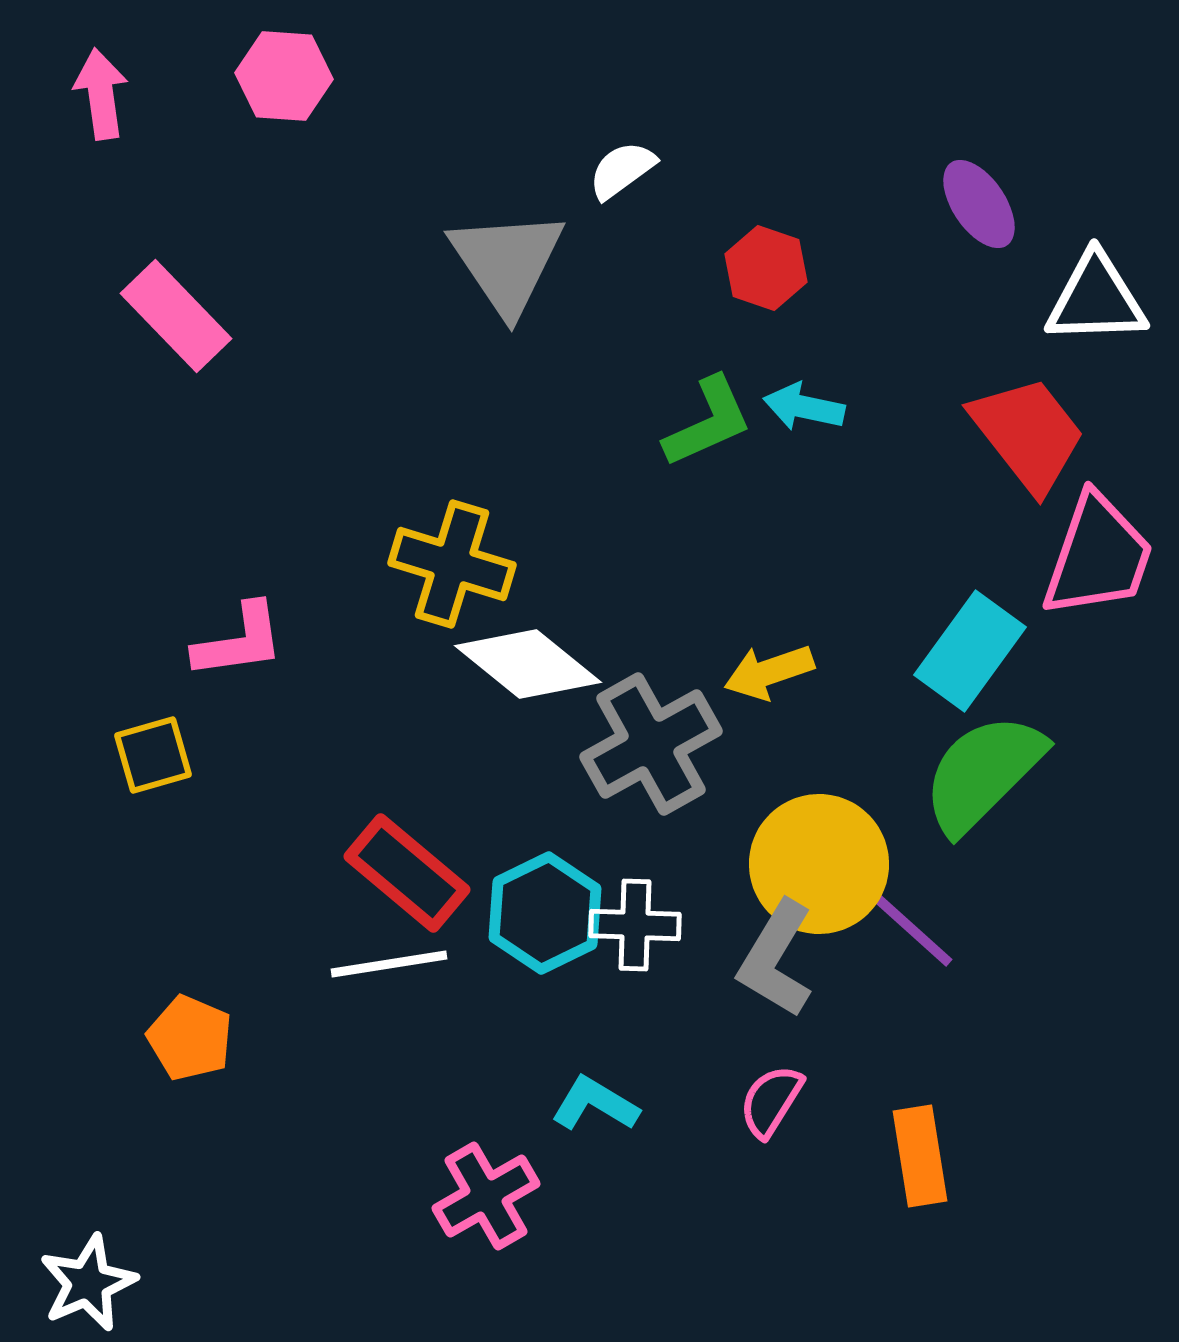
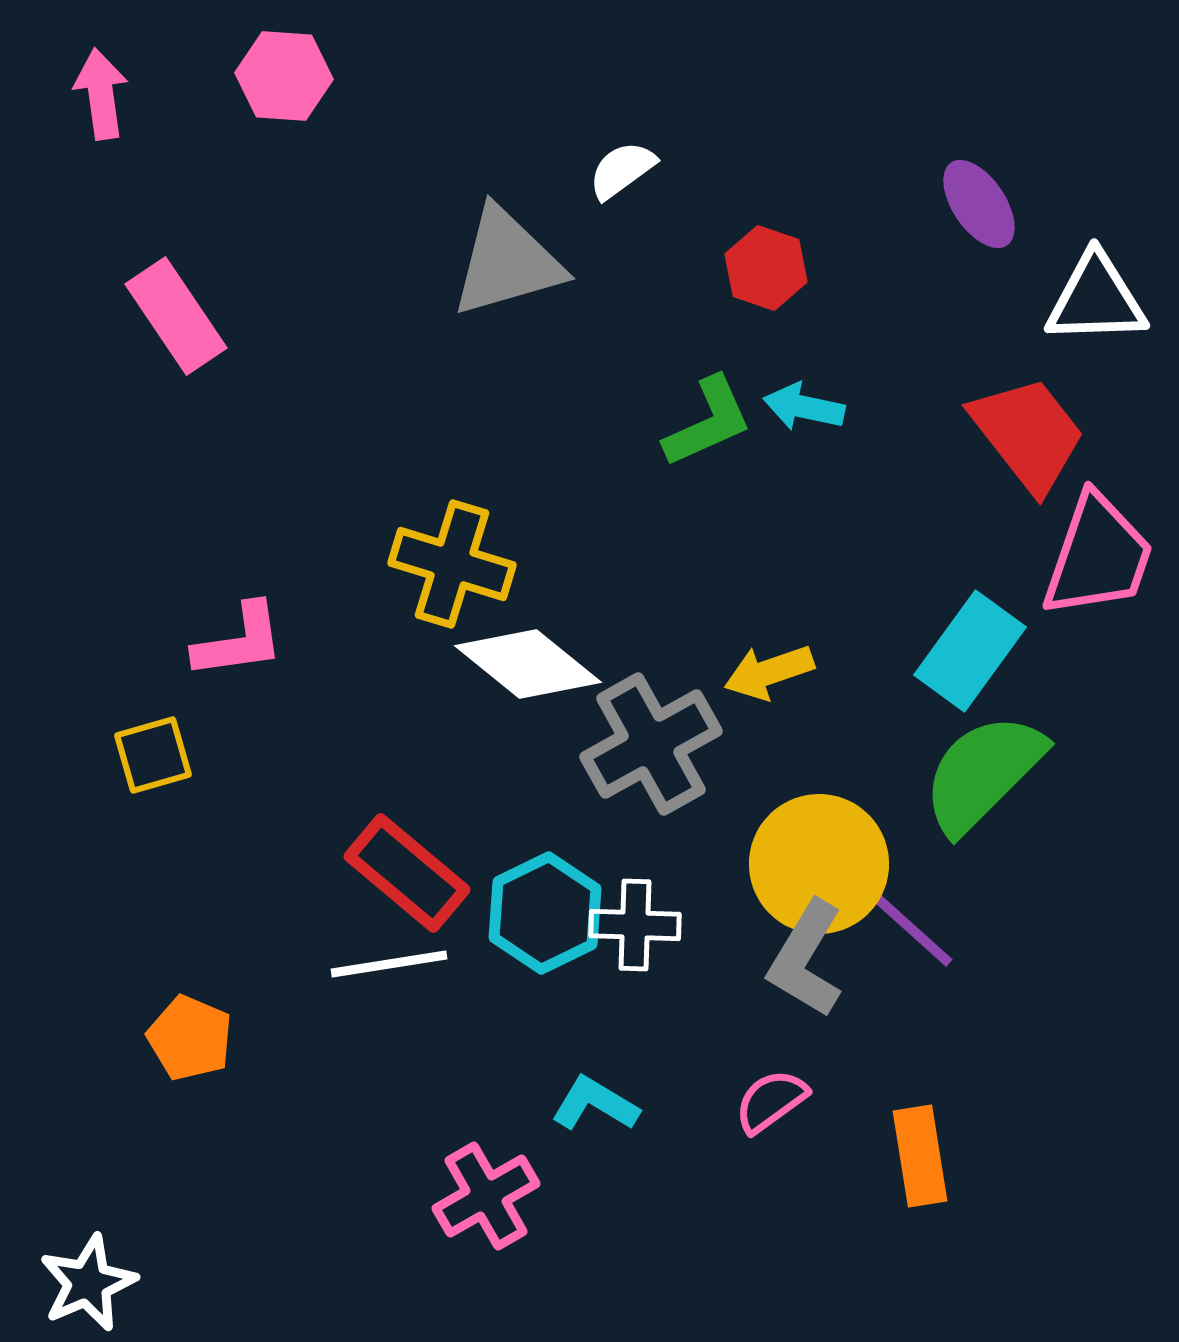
gray triangle: rotated 48 degrees clockwise
pink rectangle: rotated 10 degrees clockwise
gray L-shape: moved 30 px right
pink semicircle: rotated 22 degrees clockwise
